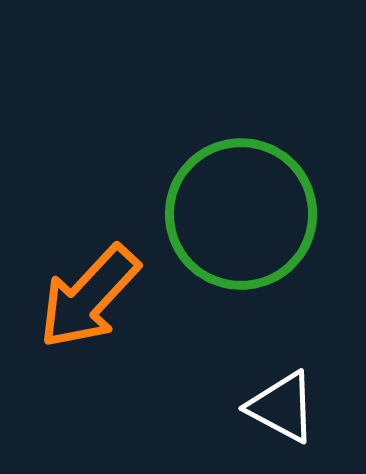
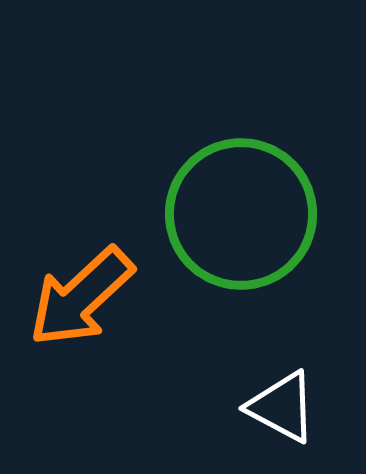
orange arrow: moved 8 px left; rotated 4 degrees clockwise
